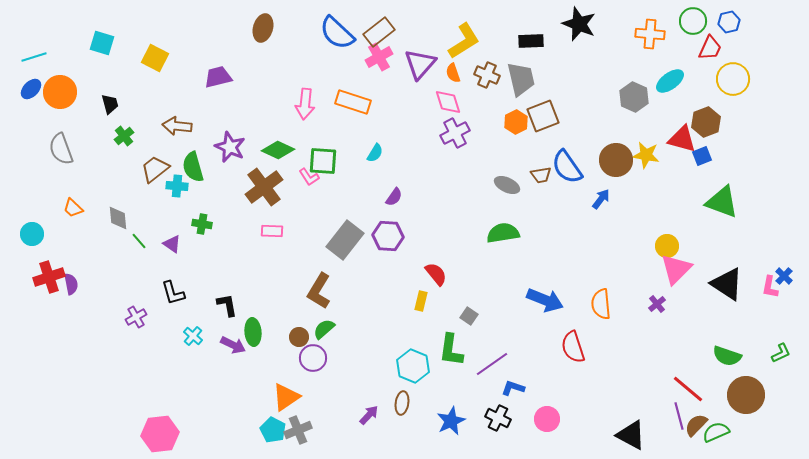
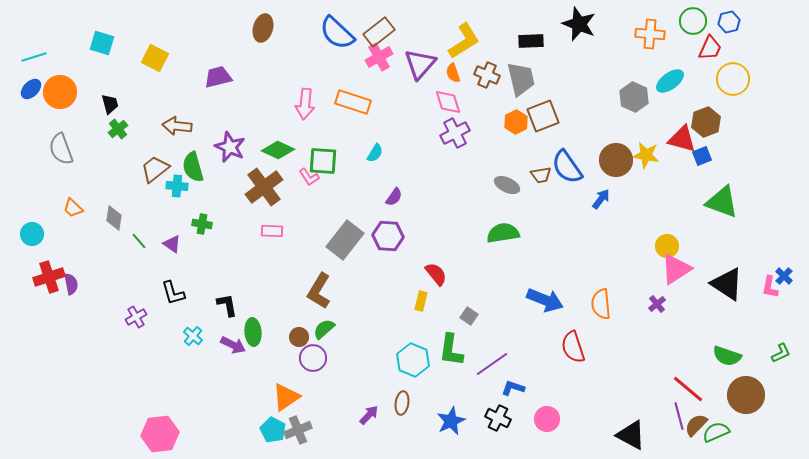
green cross at (124, 136): moved 6 px left, 7 px up
gray diamond at (118, 218): moved 4 px left; rotated 15 degrees clockwise
pink triangle at (676, 269): rotated 12 degrees clockwise
cyan hexagon at (413, 366): moved 6 px up
